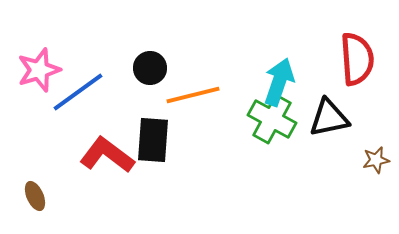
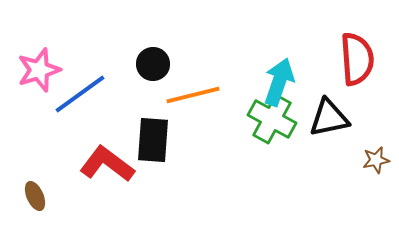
black circle: moved 3 px right, 4 px up
blue line: moved 2 px right, 2 px down
red L-shape: moved 9 px down
